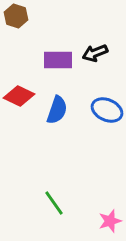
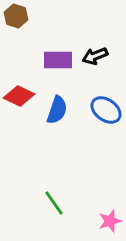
black arrow: moved 3 px down
blue ellipse: moved 1 px left; rotated 12 degrees clockwise
